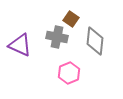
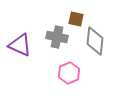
brown square: moved 5 px right; rotated 21 degrees counterclockwise
